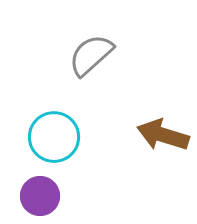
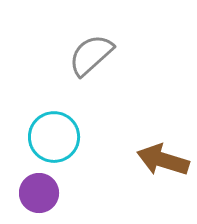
brown arrow: moved 25 px down
purple circle: moved 1 px left, 3 px up
